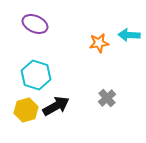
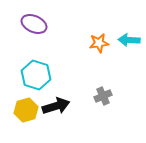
purple ellipse: moved 1 px left
cyan arrow: moved 5 px down
gray cross: moved 4 px left, 2 px up; rotated 18 degrees clockwise
black arrow: rotated 12 degrees clockwise
